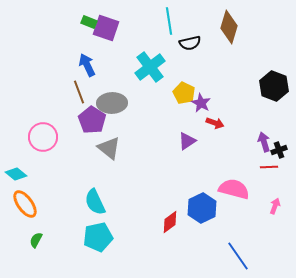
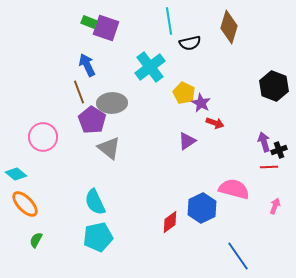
orange ellipse: rotated 8 degrees counterclockwise
